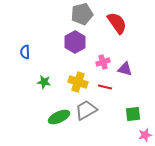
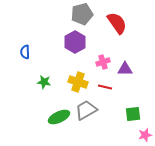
purple triangle: rotated 14 degrees counterclockwise
